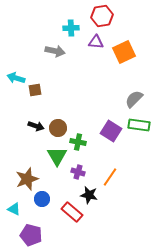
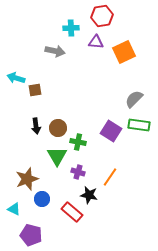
black arrow: rotated 63 degrees clockwise
